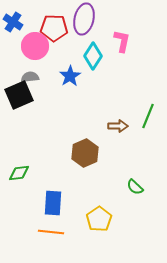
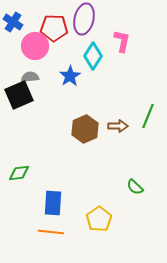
brown hexagon: moved 24 px up
